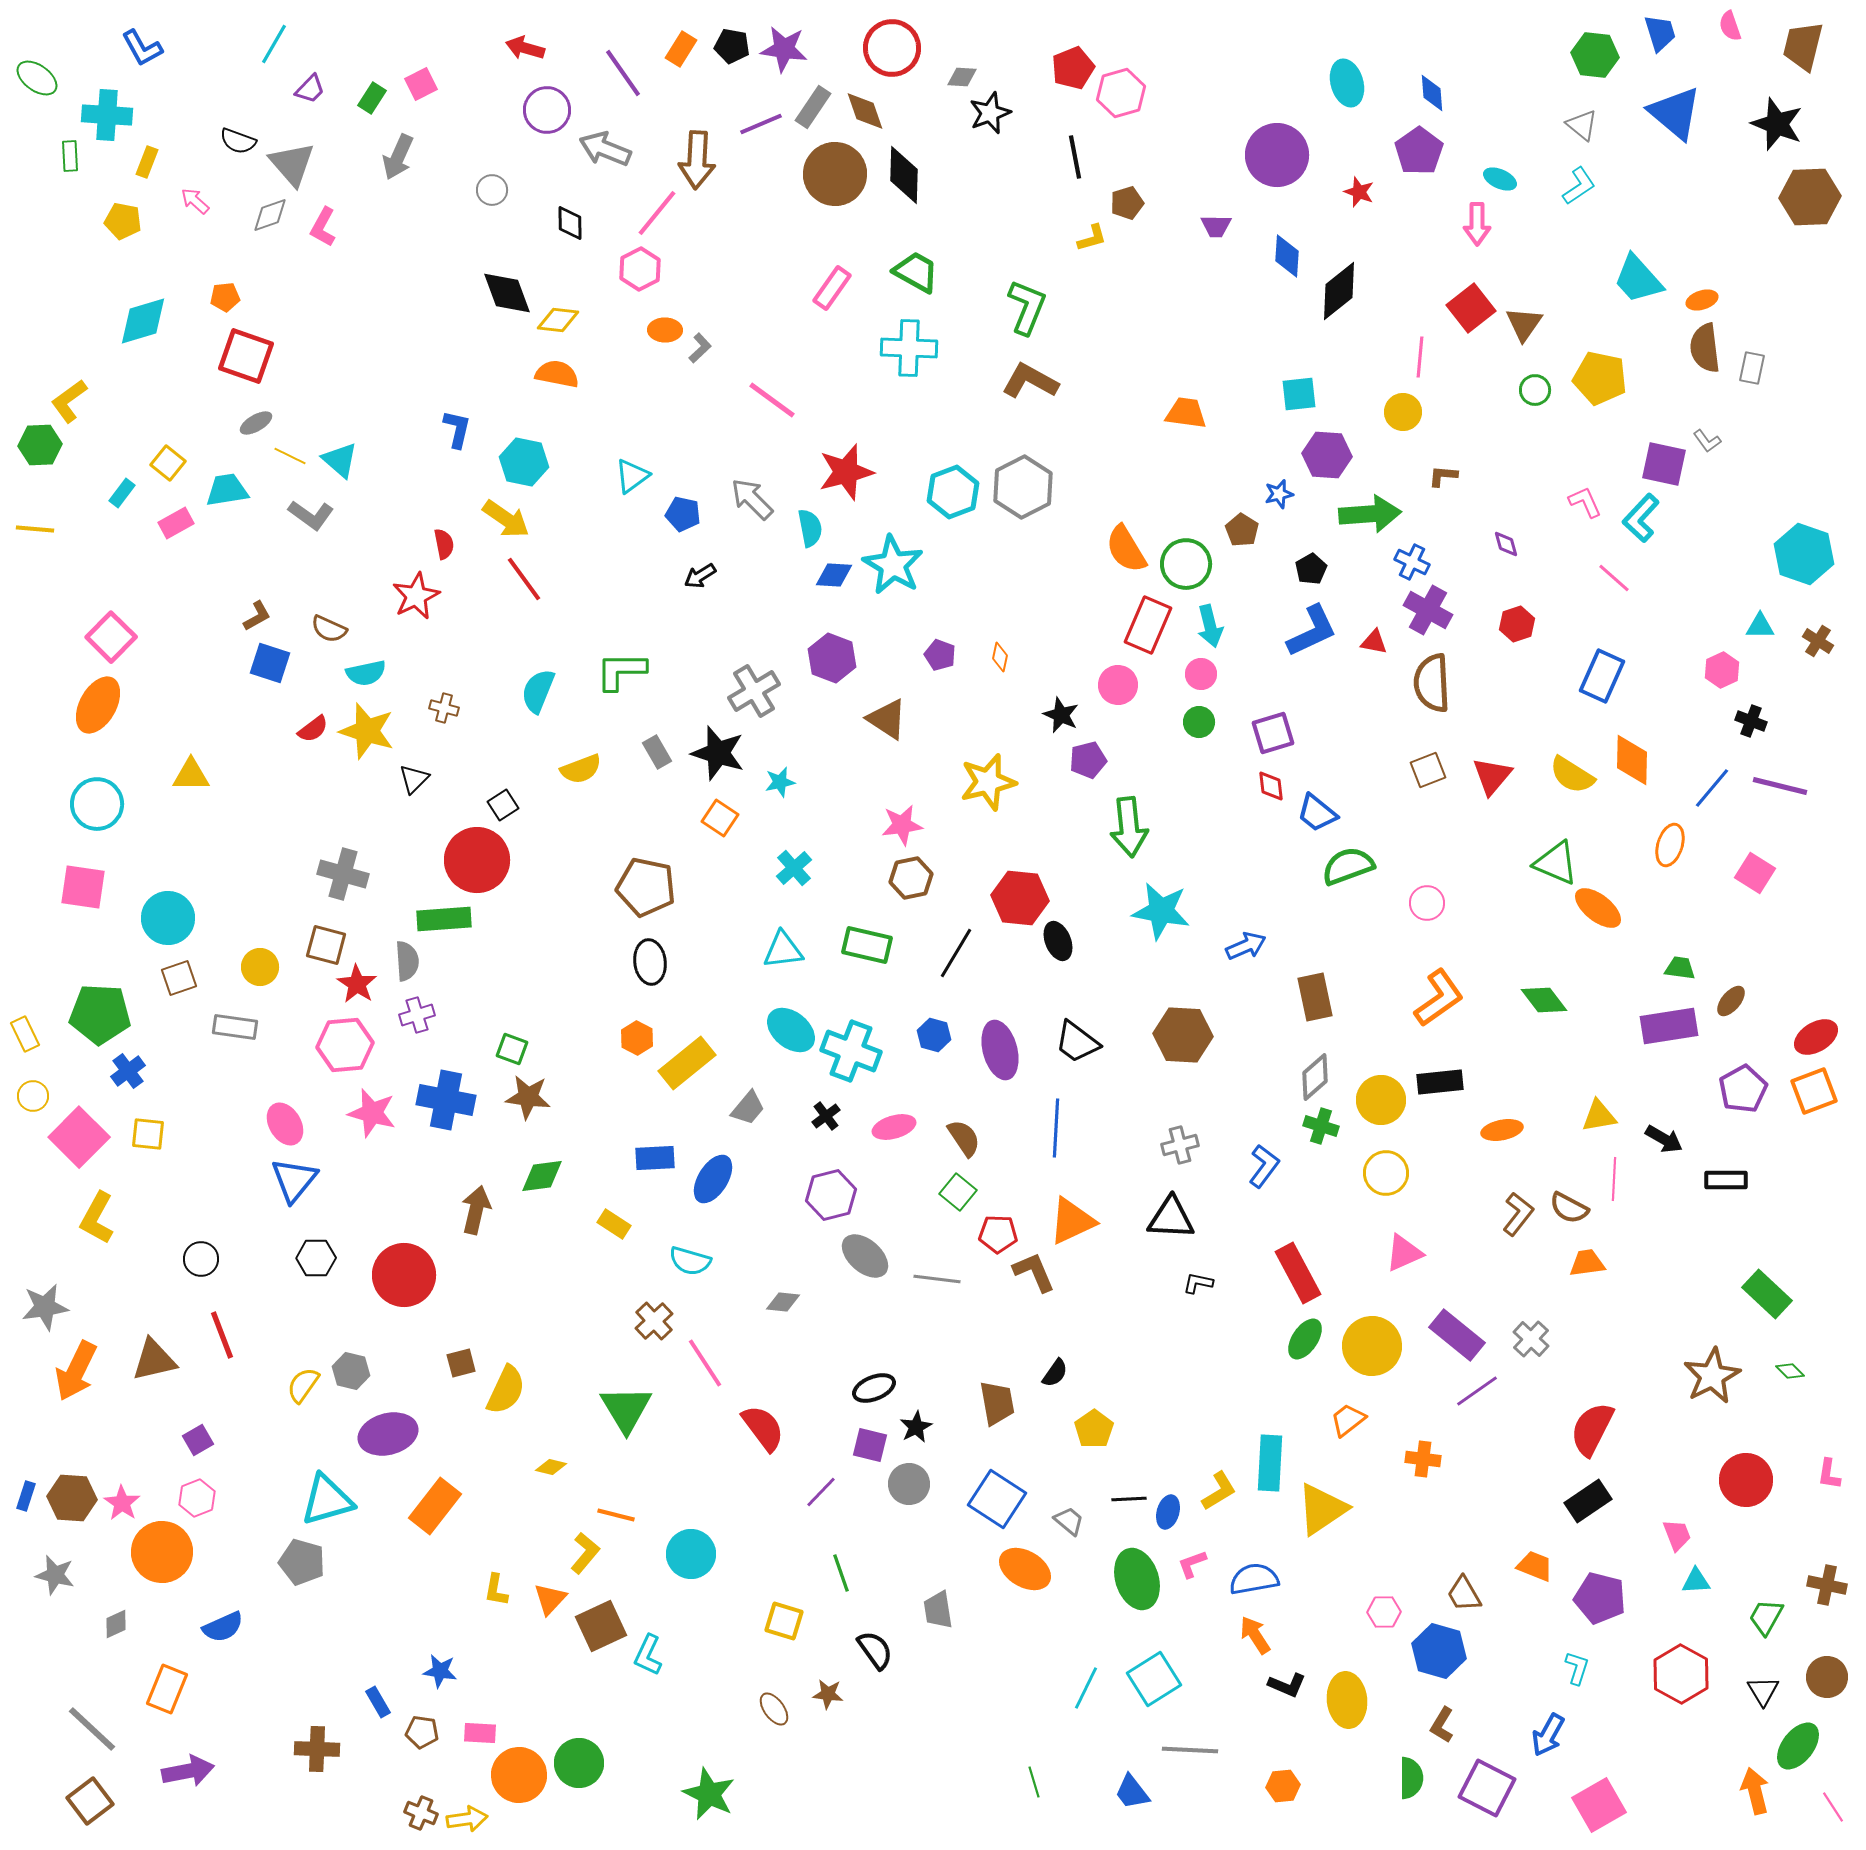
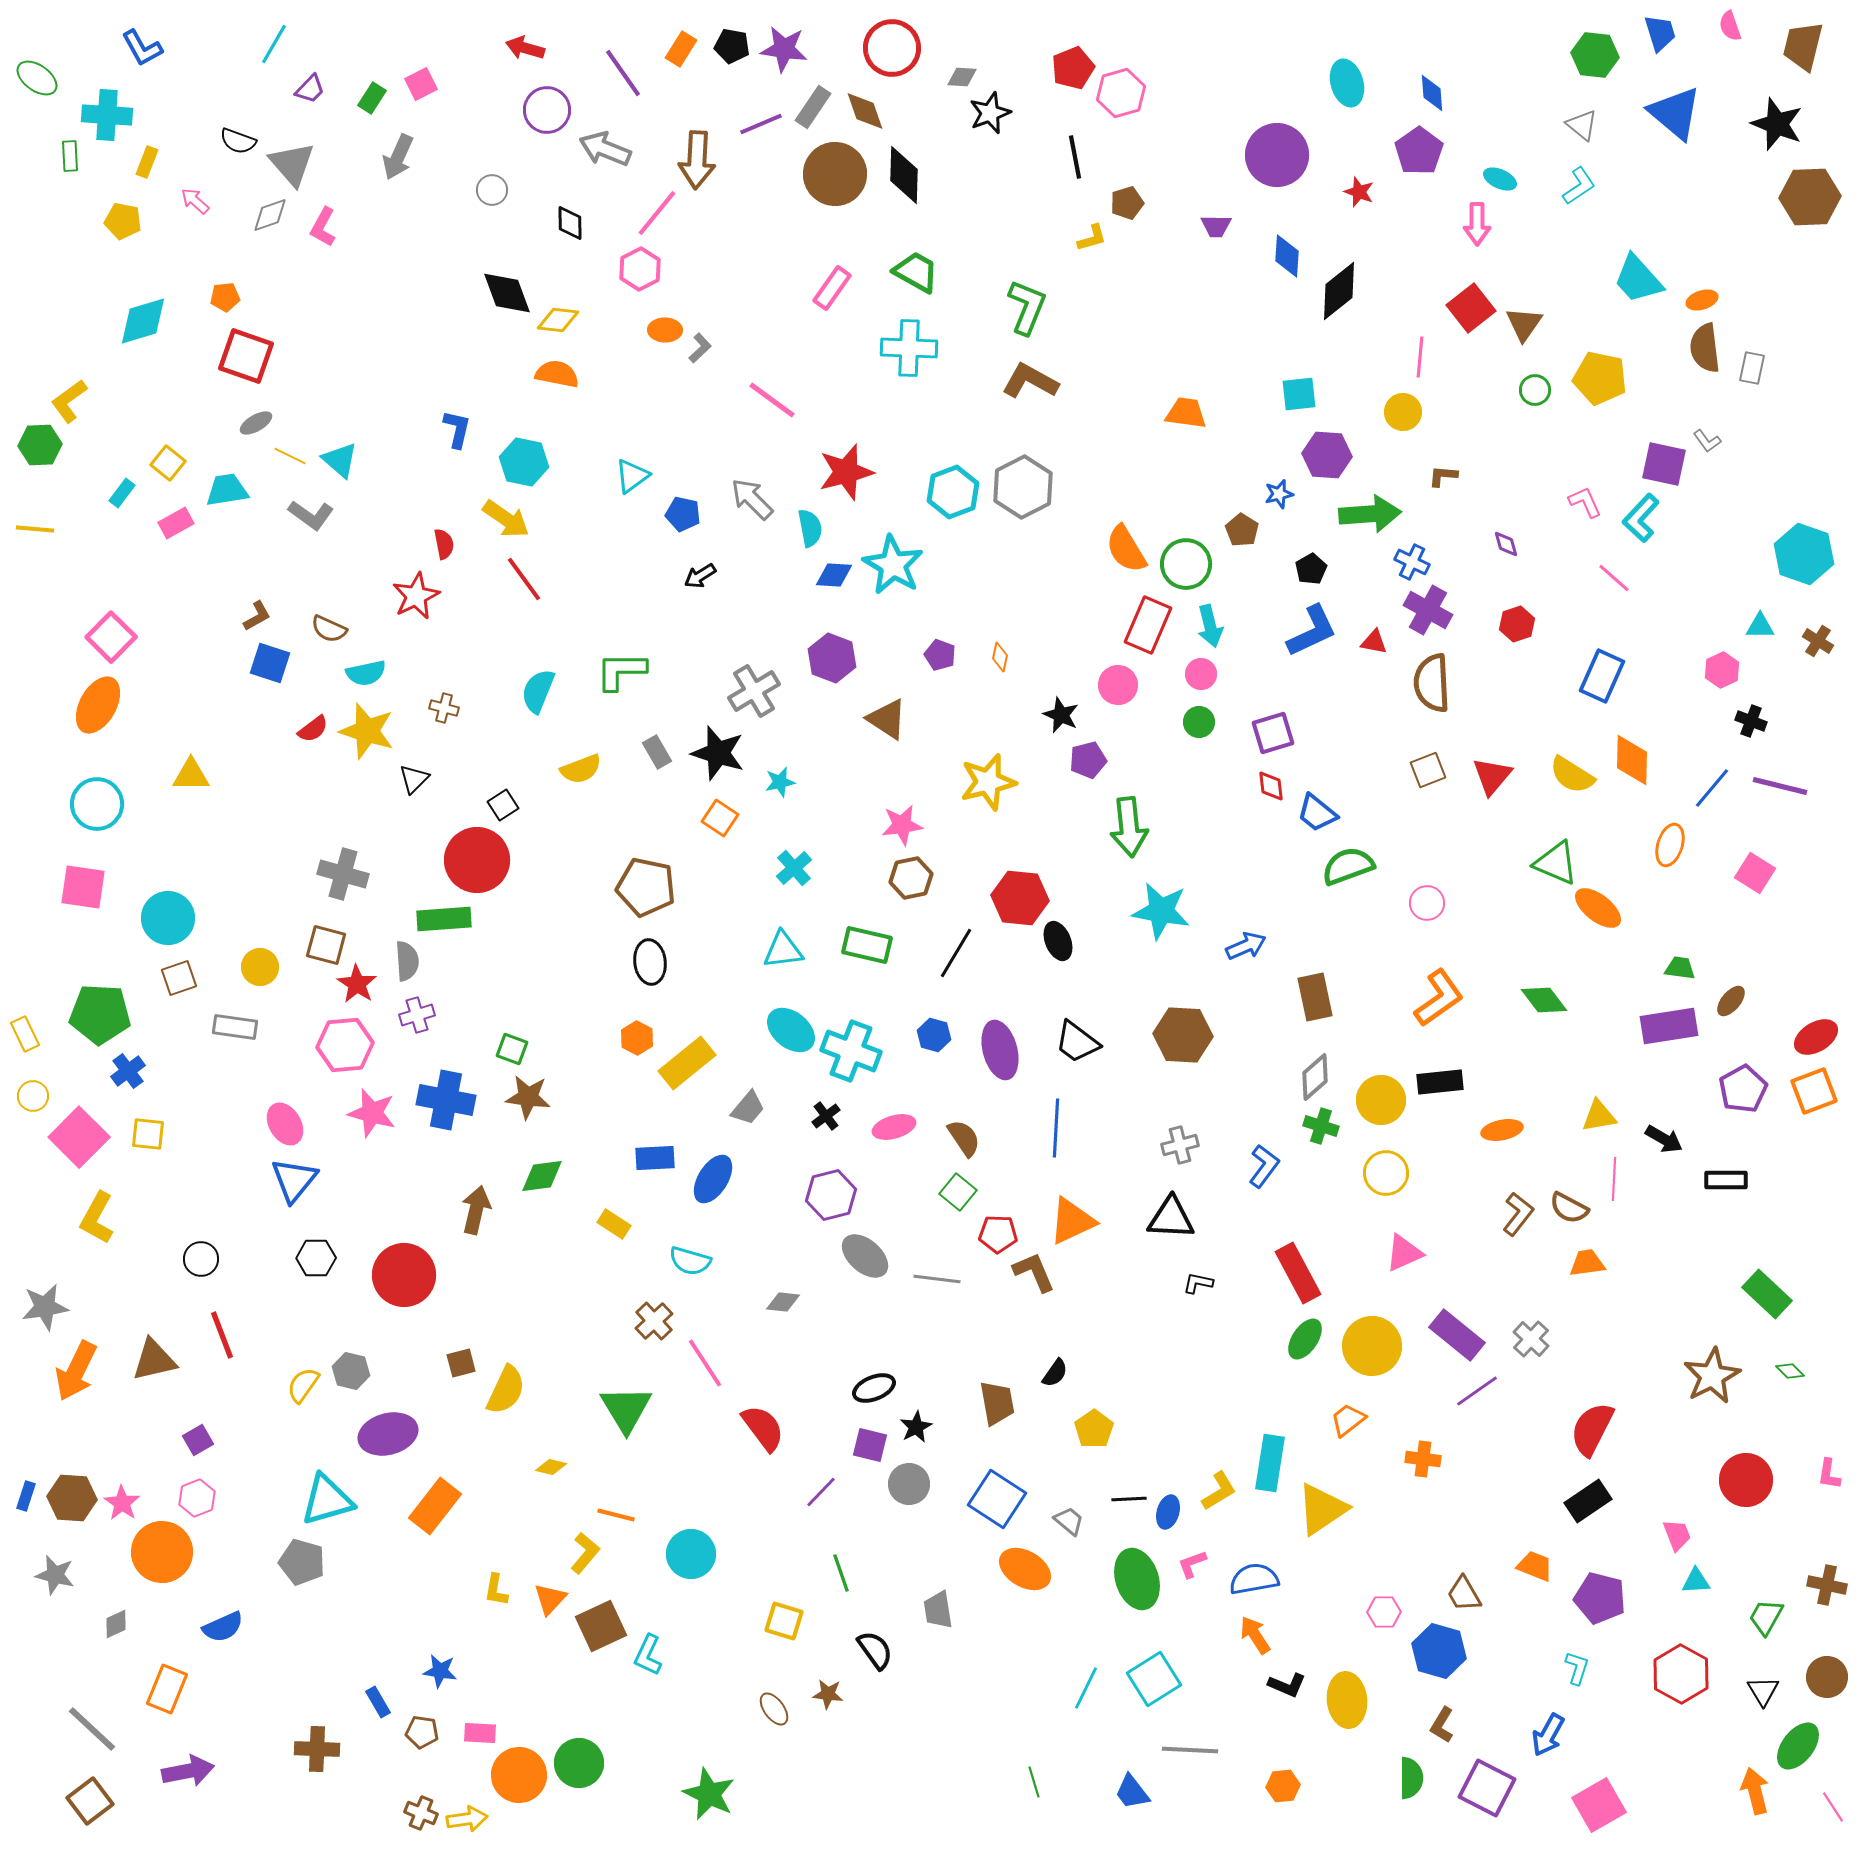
cyan rectangle at (1270, 1463): rotated 6 degrees clockwise
